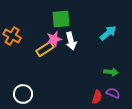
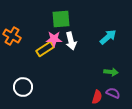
cyan arrow: moved 4 px down
pink star: rotated 14 degrees clockwise
white circle: moved 7 px up
